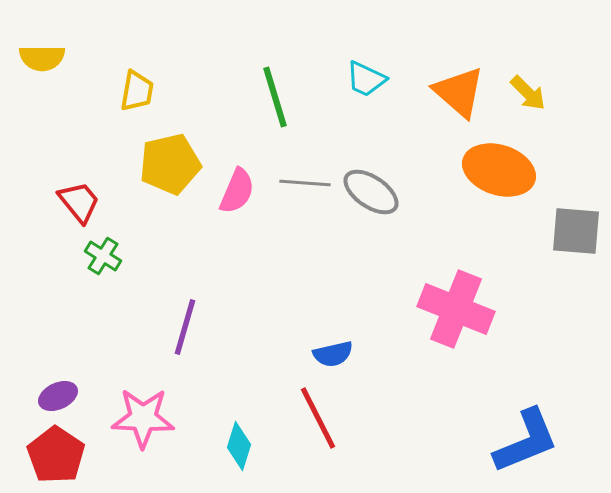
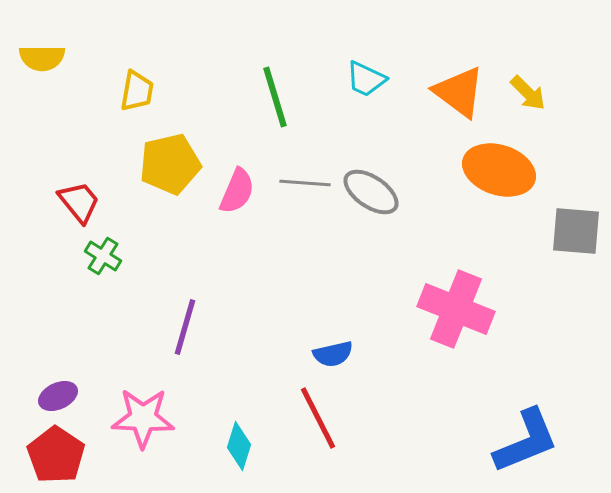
orange triangle: rotated 4 degrees counterclockwise
